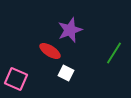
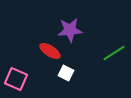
purple star: rotated 15 degrees clockwise
green line: rotated 25 degrees clockwise
